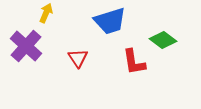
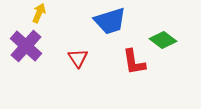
yellow arrow: moved 7 px left
